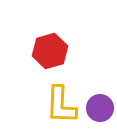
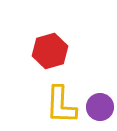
purple circle: moved 1 px up
